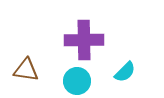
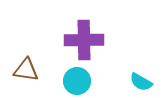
cyan semicircle: moved 16 px right, 10 px down; rotated 75 degrees clockwise
